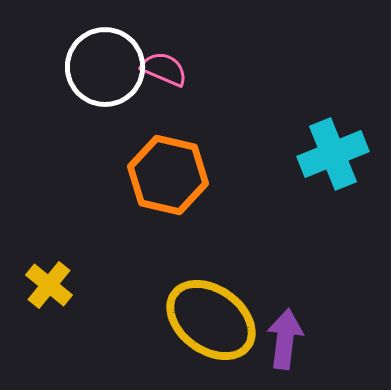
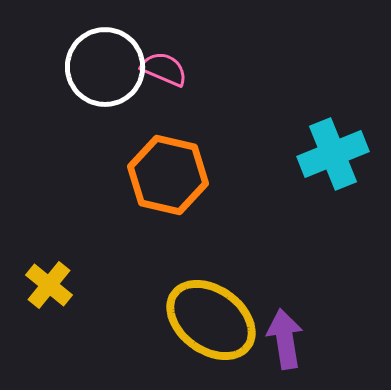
purple arrow: rotated 16 degrees counterclockwise
